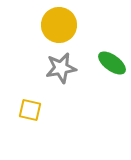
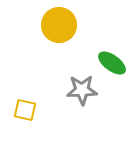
gray star: moved 21 px right, 22 px down; rotated 8 degrees clockwise
yellow square: moved 5 px left
